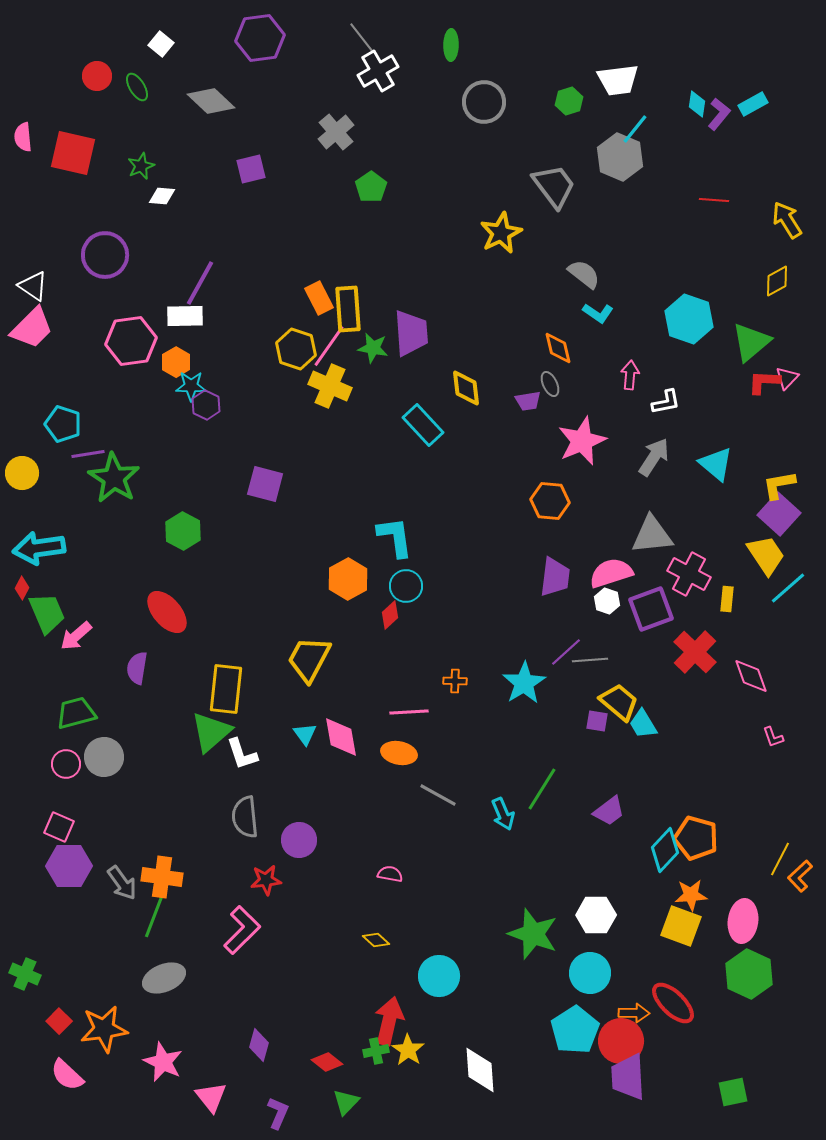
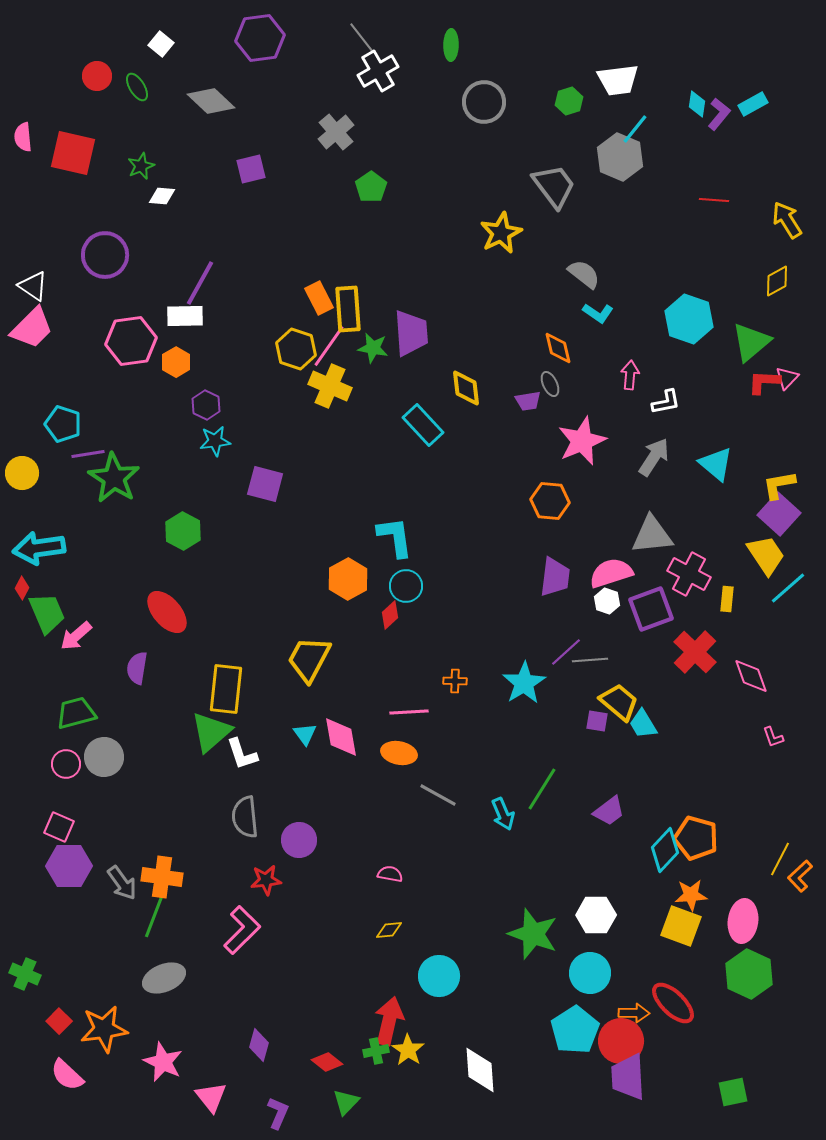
cyan star at (191, 386): moved 24 px right, 55 px down; rotated 8 degrees counterclockwise
yellow diamond at (376, 940): moved 13 px right, 10 px up; rotated 48 degrees counterclockwise
